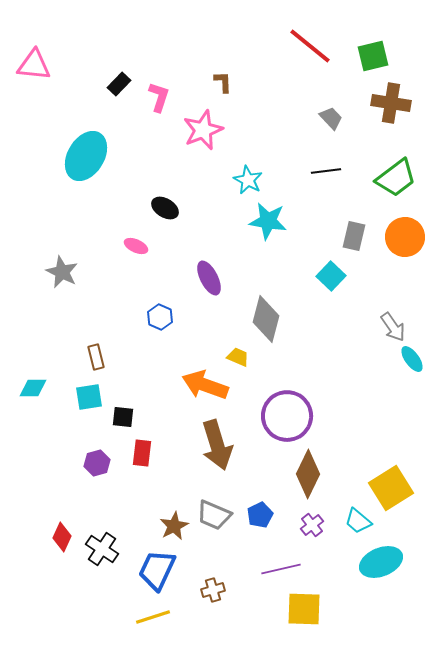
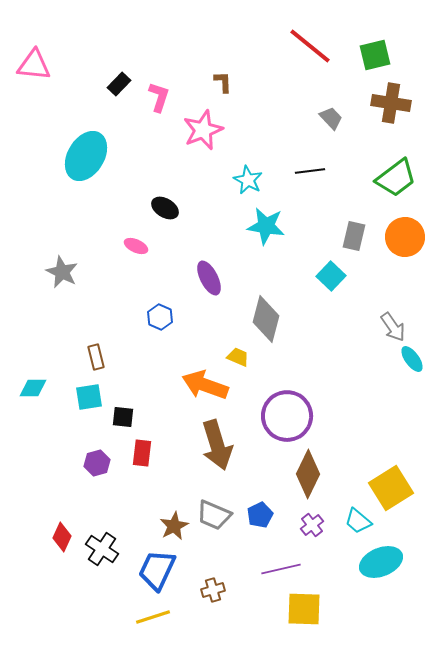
green square at (373, 56): moved 2 px right, 1 px up
black line at (326, 171): moved 16 px left
cyan star at (268, 221): moved 2 px left, 5 px down
